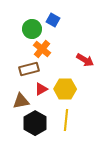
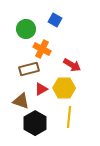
blue square: moved 2 px right
green circle: moved 6 px left
orange cross: rotated 12 degrees counterclockwise
red arrow: moved 13 px left, 5 px down
yellow hexagon: moved 1 px left, 1 px up
brown triangle: rotated 30 degrees clockwise
yellow line: moved 3 px right, 3 px up
